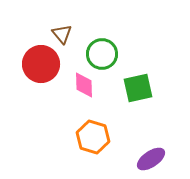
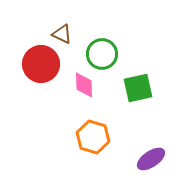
brown triangle: rotated 25 degrees counterclockwise
